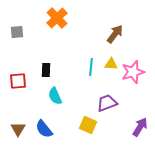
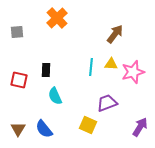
red square: moved 1 px right, 1 px up; rotated 18 degrees clockwise
